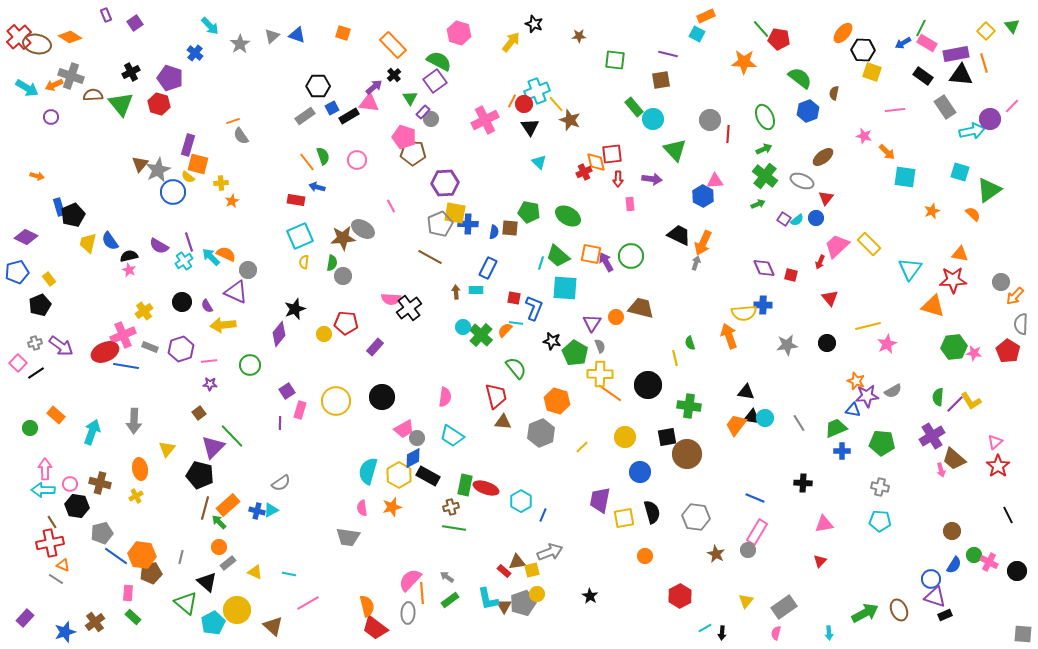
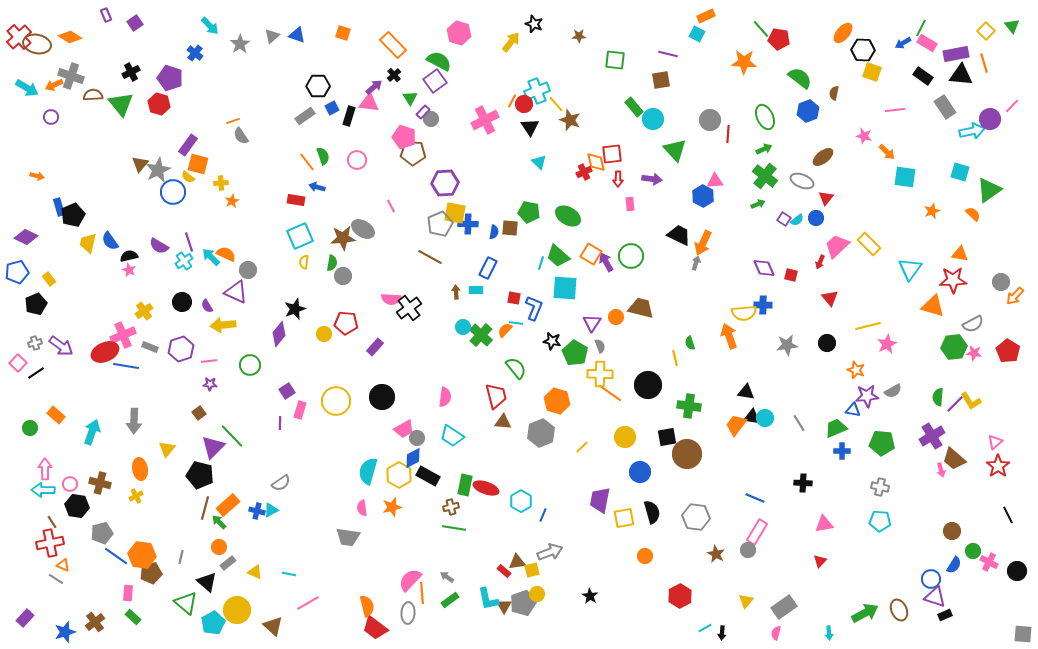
black rectangle at (349, 116): rotated 42 degrees counterclockwise
purple rectangle at (188, 145): rotated 20 degrees clockwise
orange square at (591, 254): rotated 20 degrees clockwise
black pentagon at (40, 305): moved 4 px left, 1 px up
gray semicircle at (1021, 324): moved 48 px left; rotated 120 degrees counterclockwise
orange star at (856, 381): moved 11 px up
green circle at (974, 555): moved 1 px left, 4 px up
